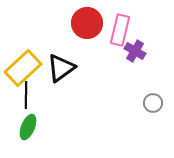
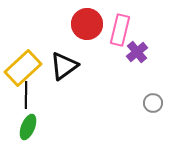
red circle: moved 1 px down
purple cross: moved 2 px right, 1 px down; rotated 20 degrees clockwise
black triangle: moved 3 px right, 2 px up
